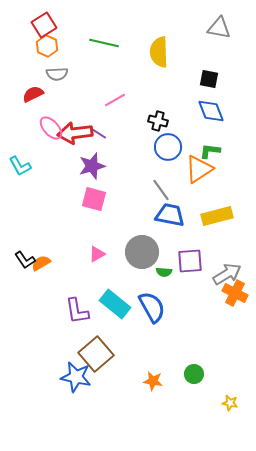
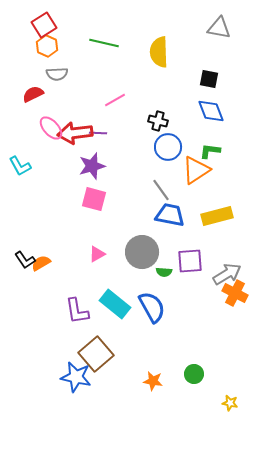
purple line: rotated 30 degrees counterclockwise
orange triangle: moved 3 px left, 1 px down
